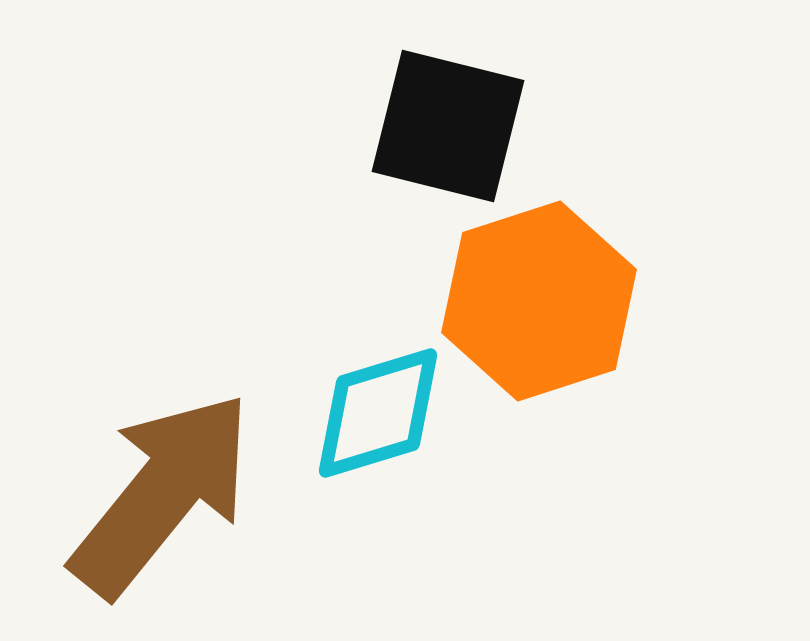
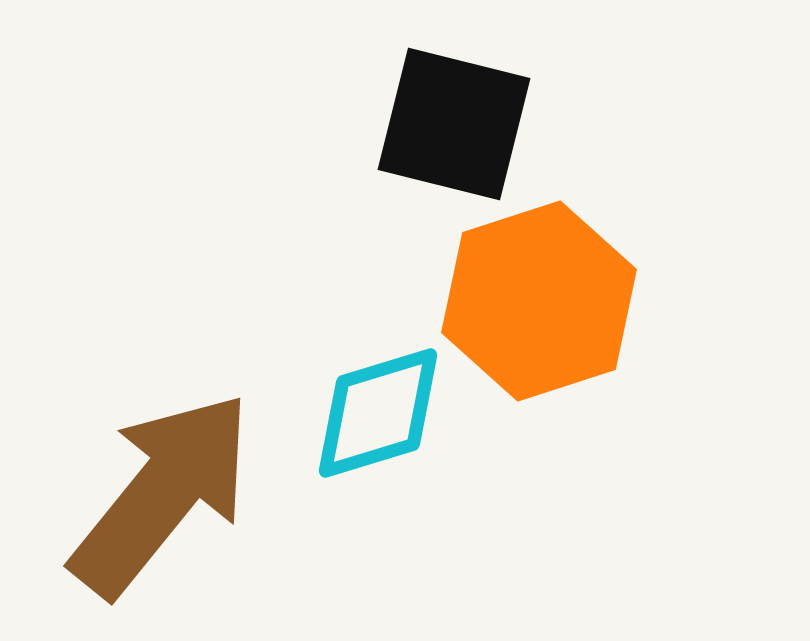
black square: moved 6 px right, 2 px up
